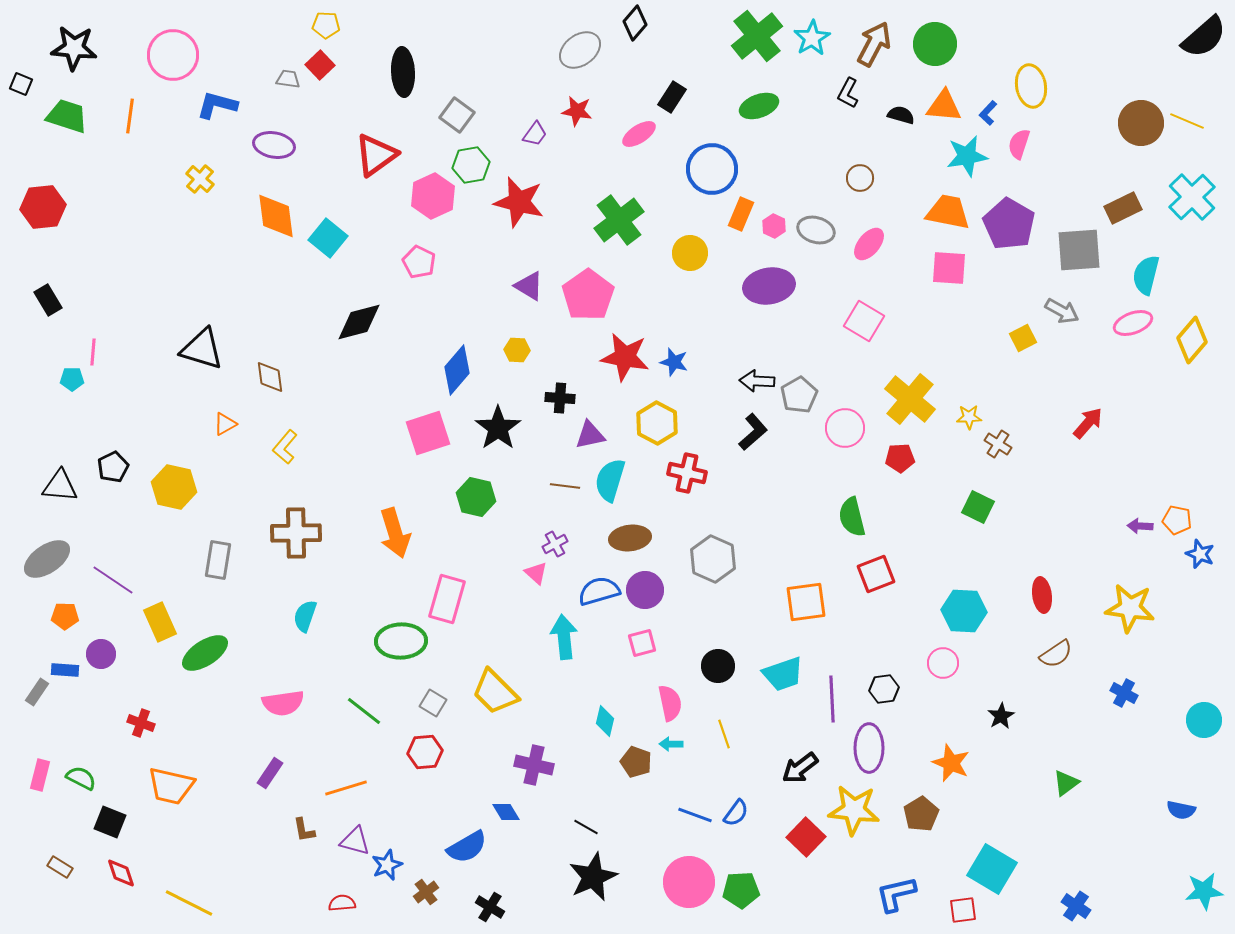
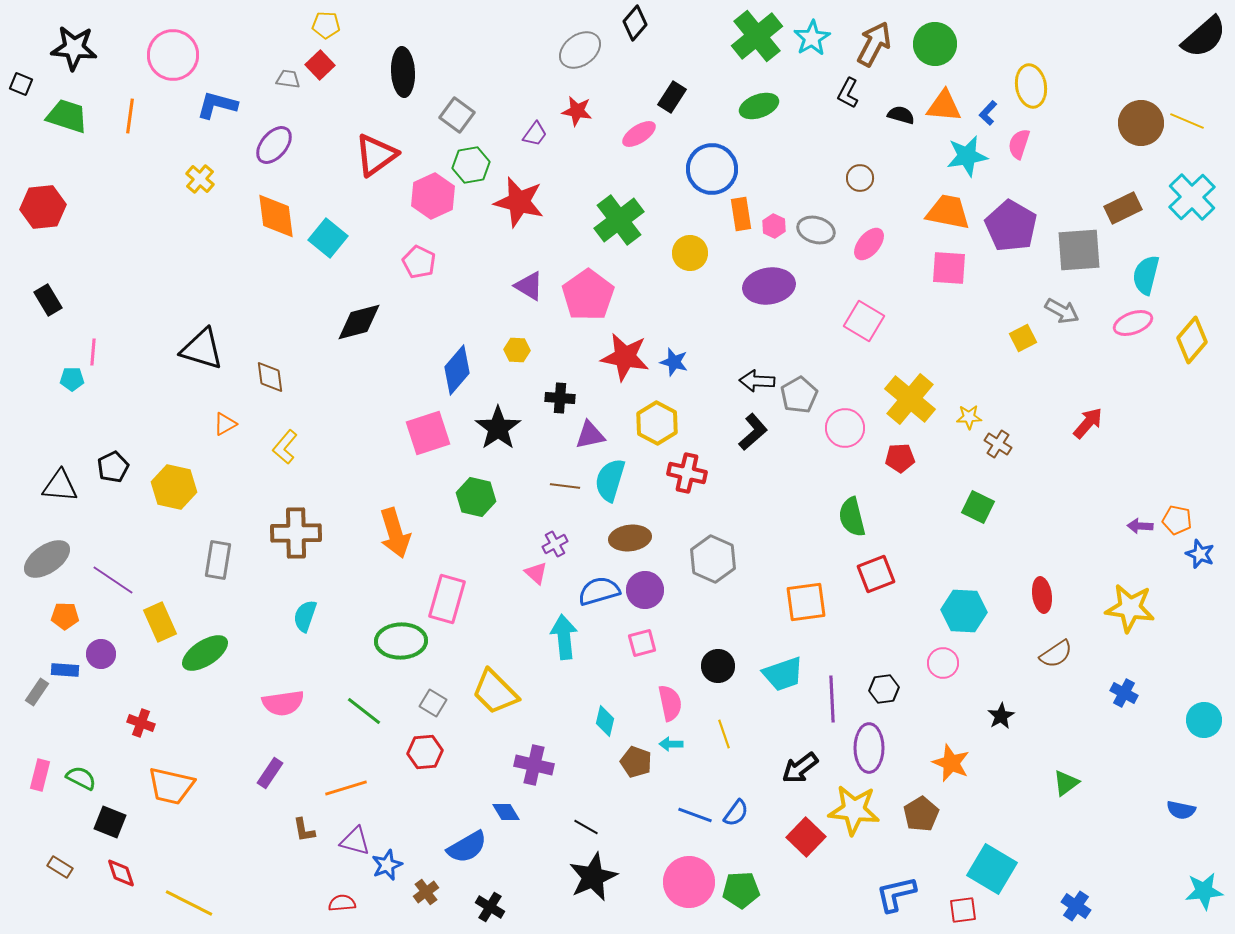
purple ellipse at (274, 145): rotated 60 degrees counterclockwise
orange rectangle at (741, 214): rotated 32 degrees counterclockwise
purple pentagon at (1009, 224): moved 2 px right, 2 px down
